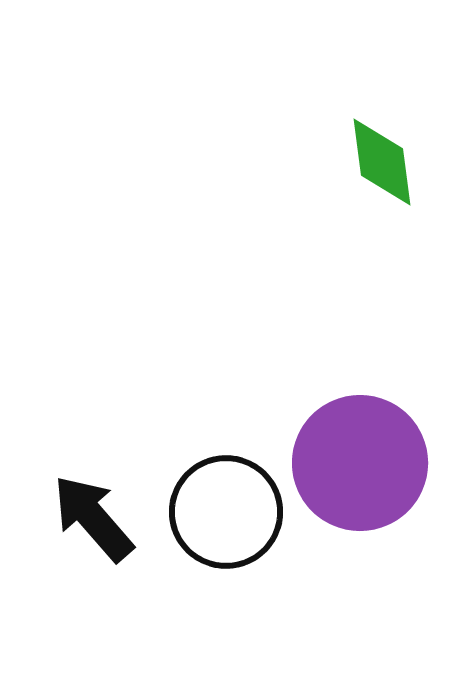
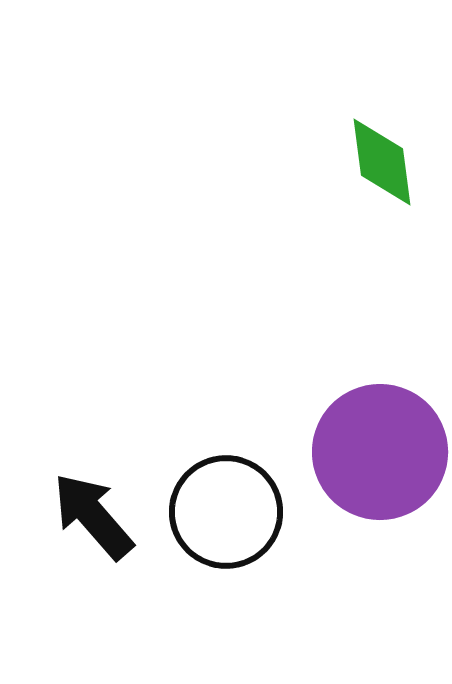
purple circle: moved 20 px right, 11 px up
black arrow: moved 2 px up
